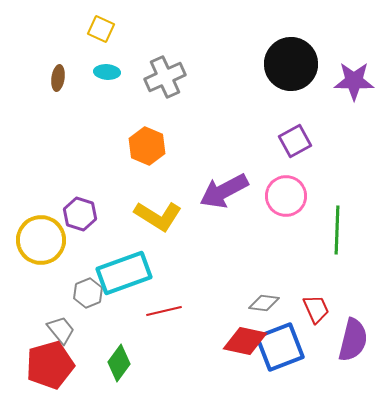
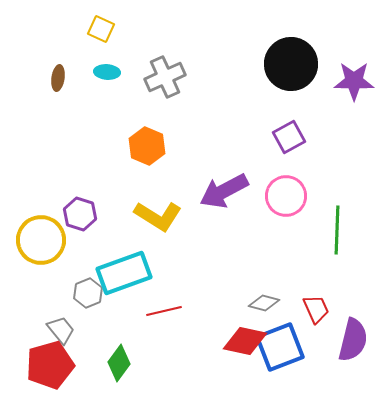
purple square: moved 6 px left, 4 px up
gray diamond: rotated 8 degrees clockwise
